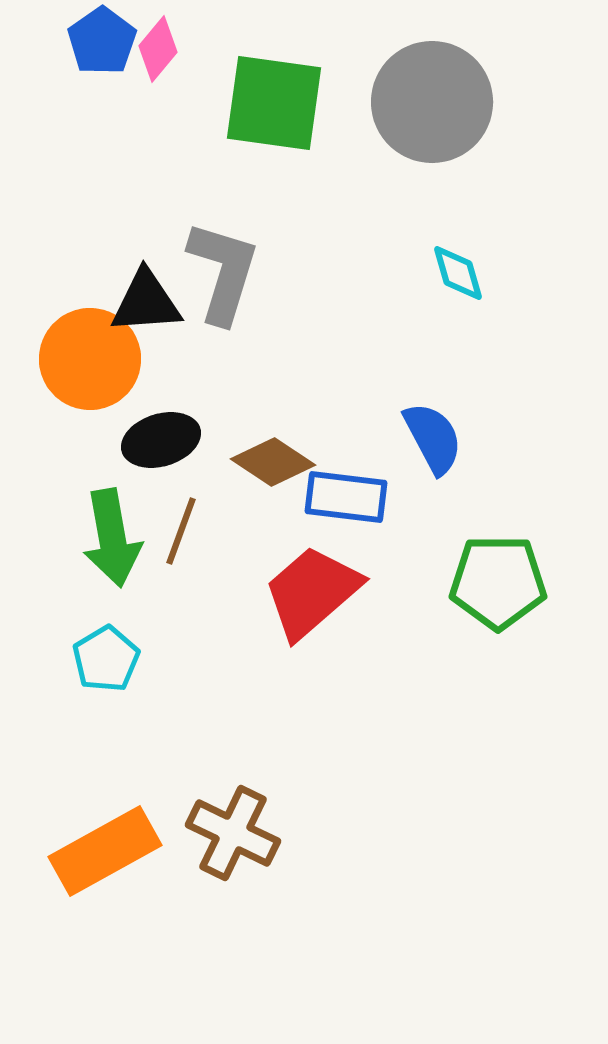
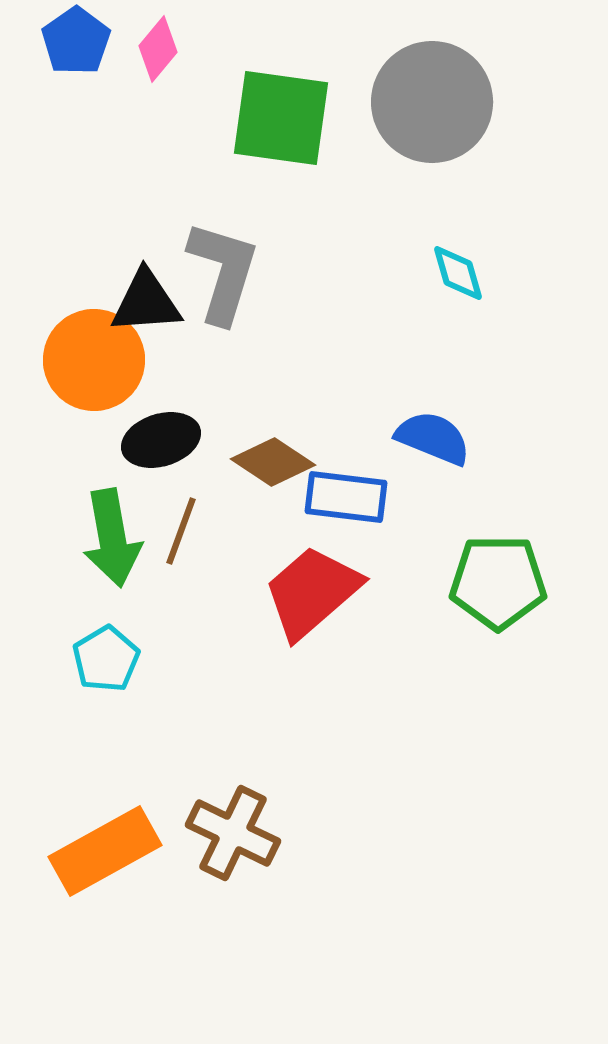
blue pentagon: moved 26 px left
green square: moved 7 px right, 15 px down
orange circle: moved 4 px right, 1 px down
blue semicircle: rotated 40 degrees counterclockwise
